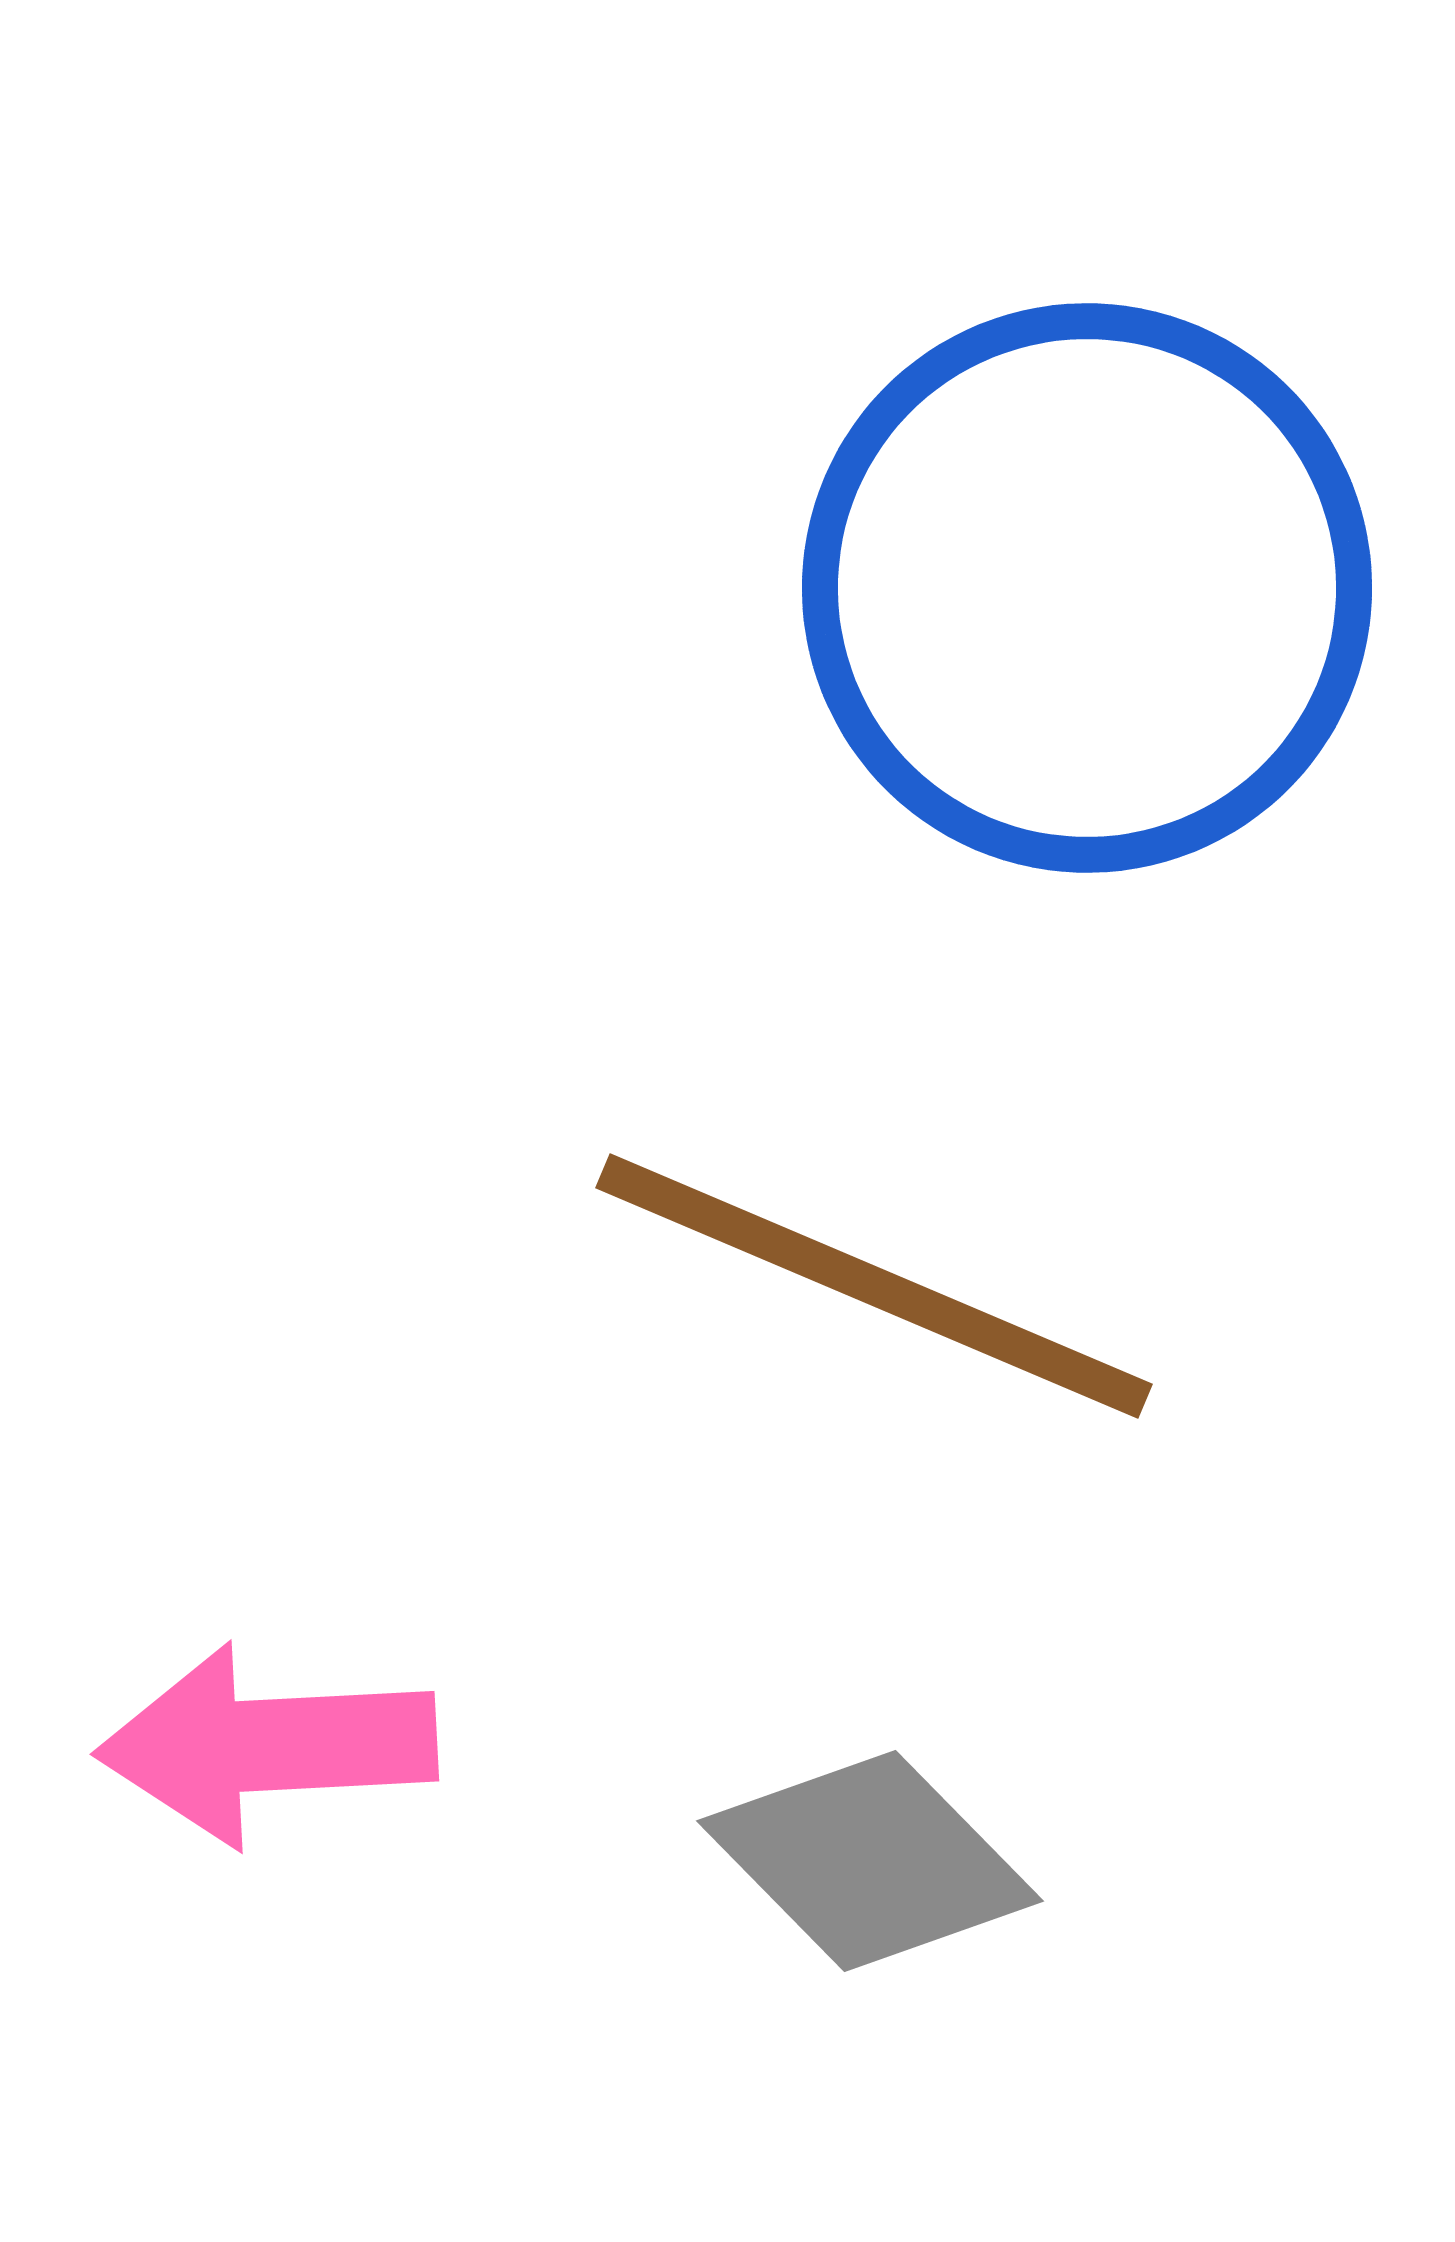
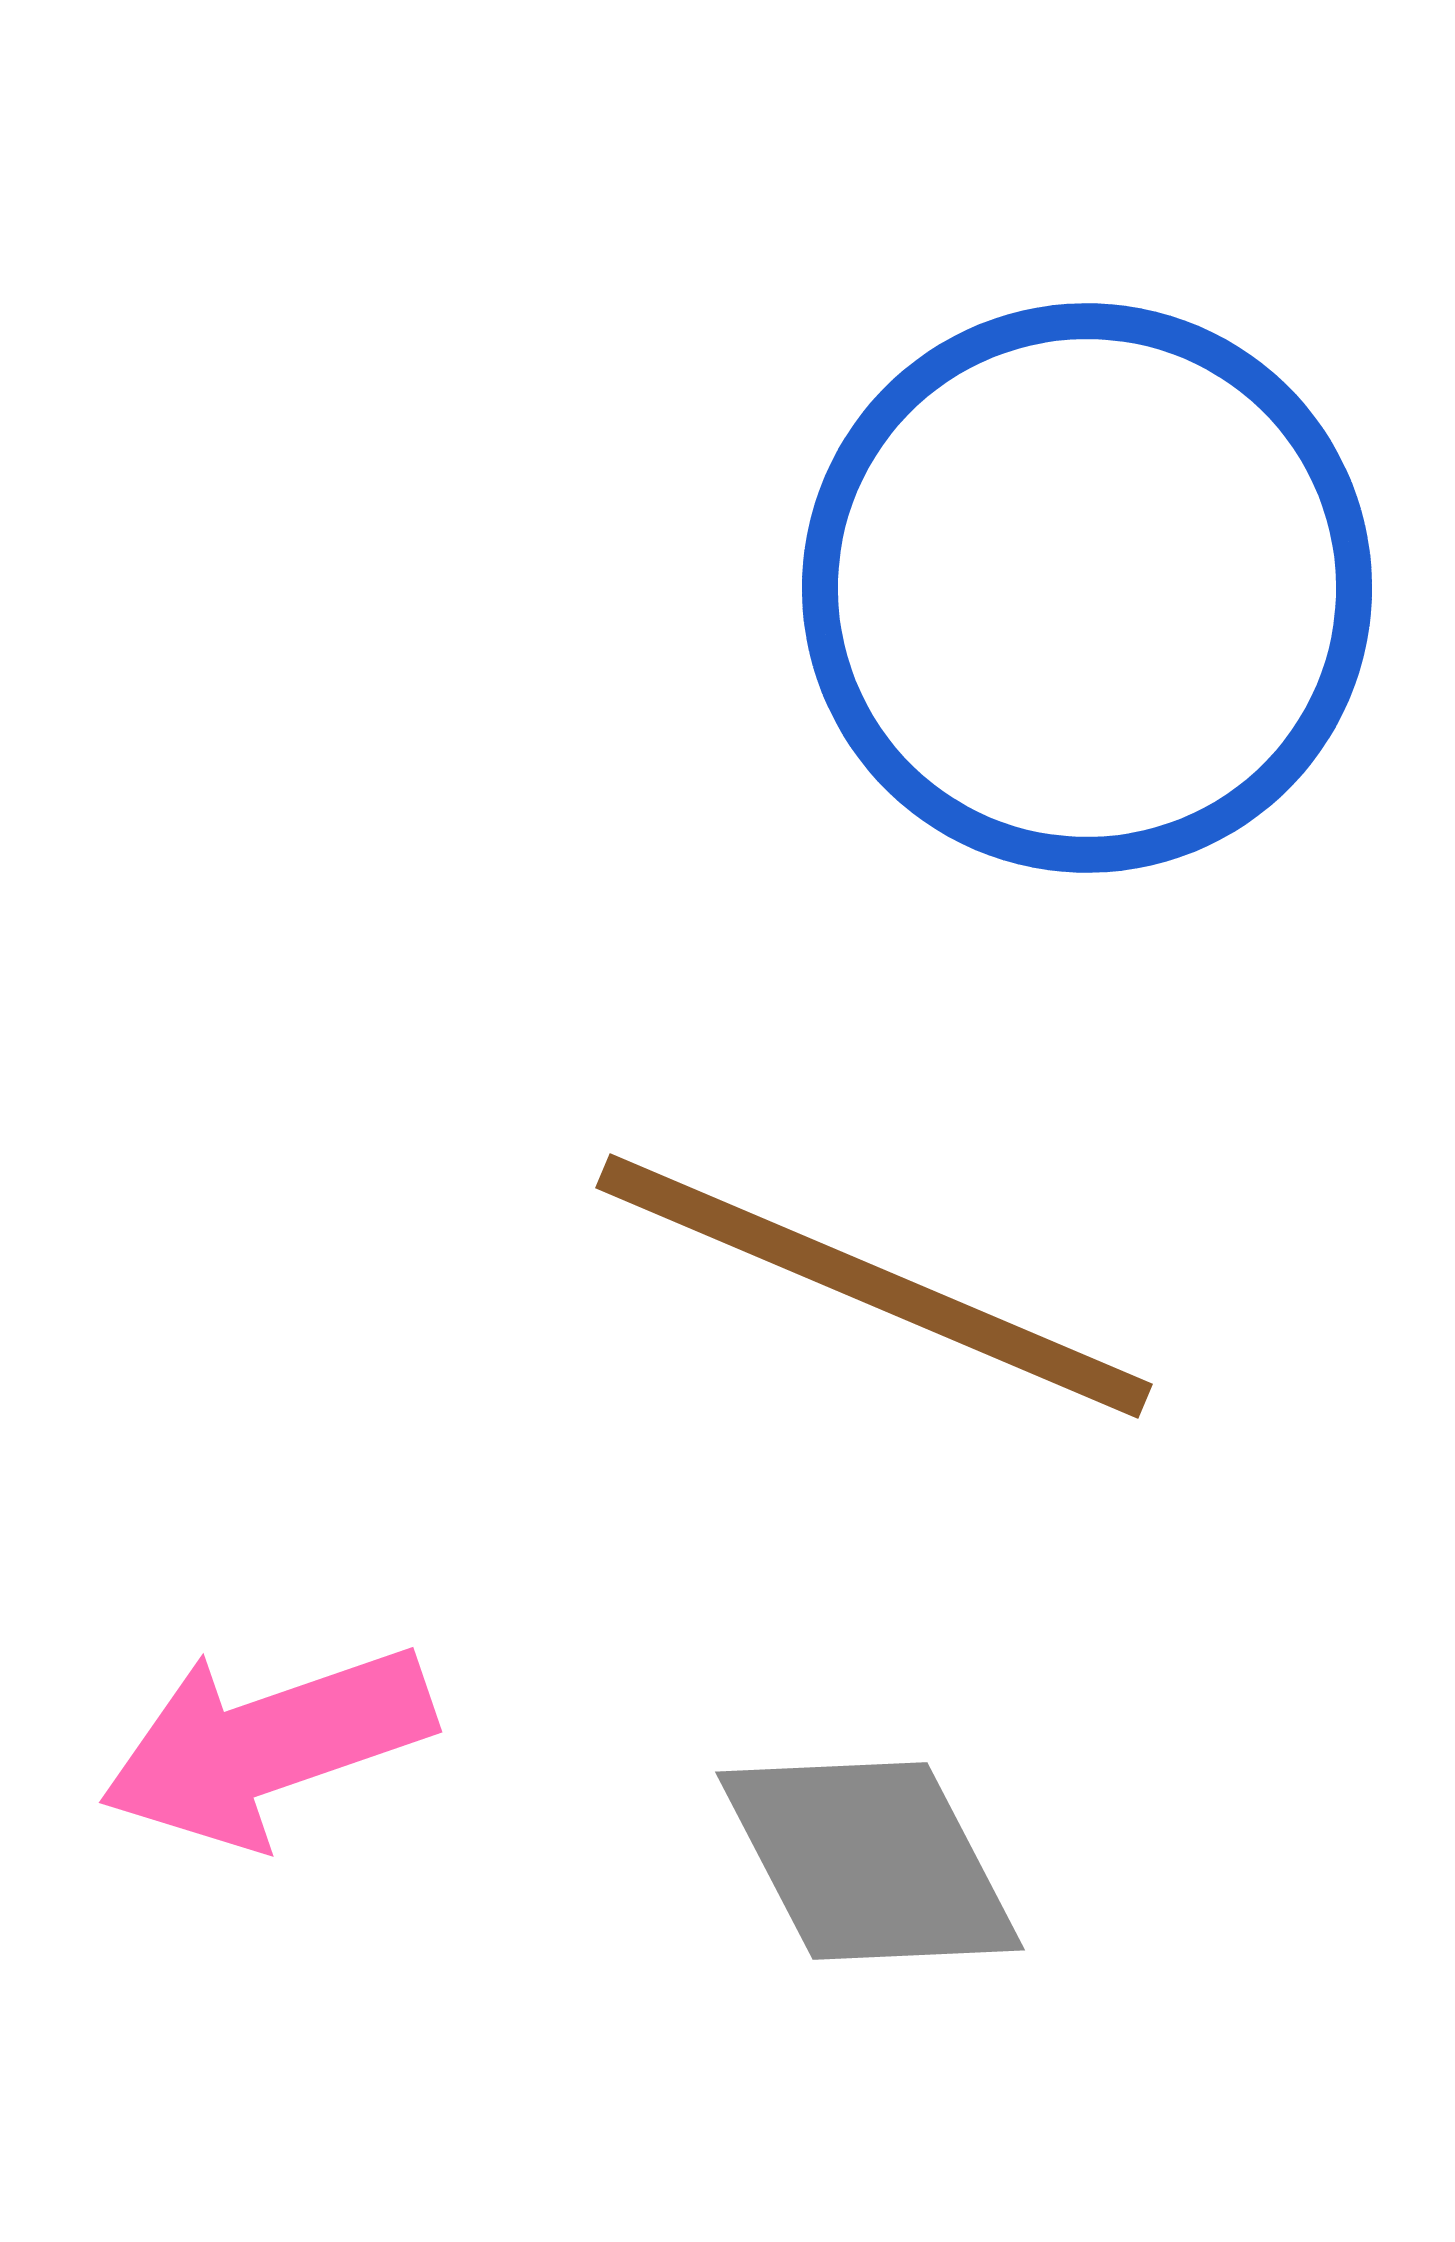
pink arrow: rotated 16 degrees counterclockwise
gray diamond: rotated 17 degrees clockwise
